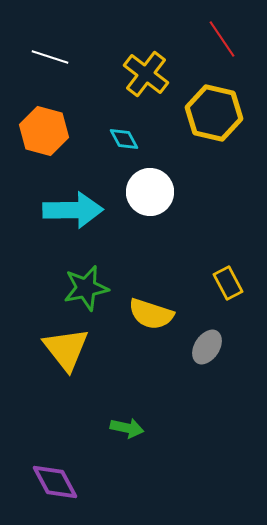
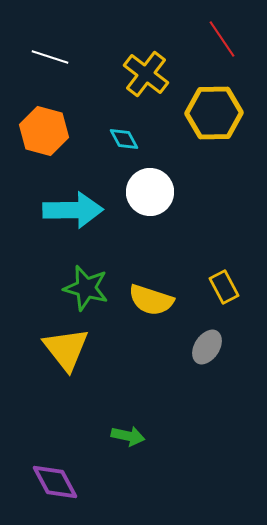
yellow hexagon: rotated 14 degrees counterclockwise
yellow rectangle: moved 4 px left, 4 px down
green star: rotated 27 degrees clockwise
yellow semicircle: moved 14 px up
green arrow: moved 1 px right, 8 px down
